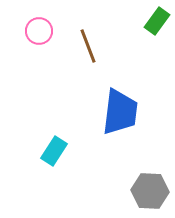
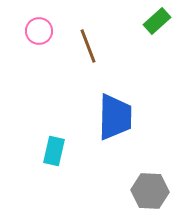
green rectangle: rotated 12 degrees clockwise
blue trapezoid: moved 5 px left, 5 px down; rotated 6 degrees counterclockwise
cyan rectangle: rotated 20 degrees counterclockwise
